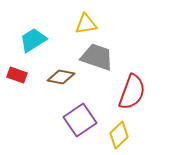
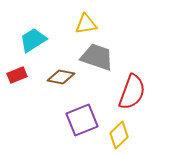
red rectangle: rotated 42 degrees counterclockwise
purple square: moved 2 px right; rotated 12 degrees clockwise
